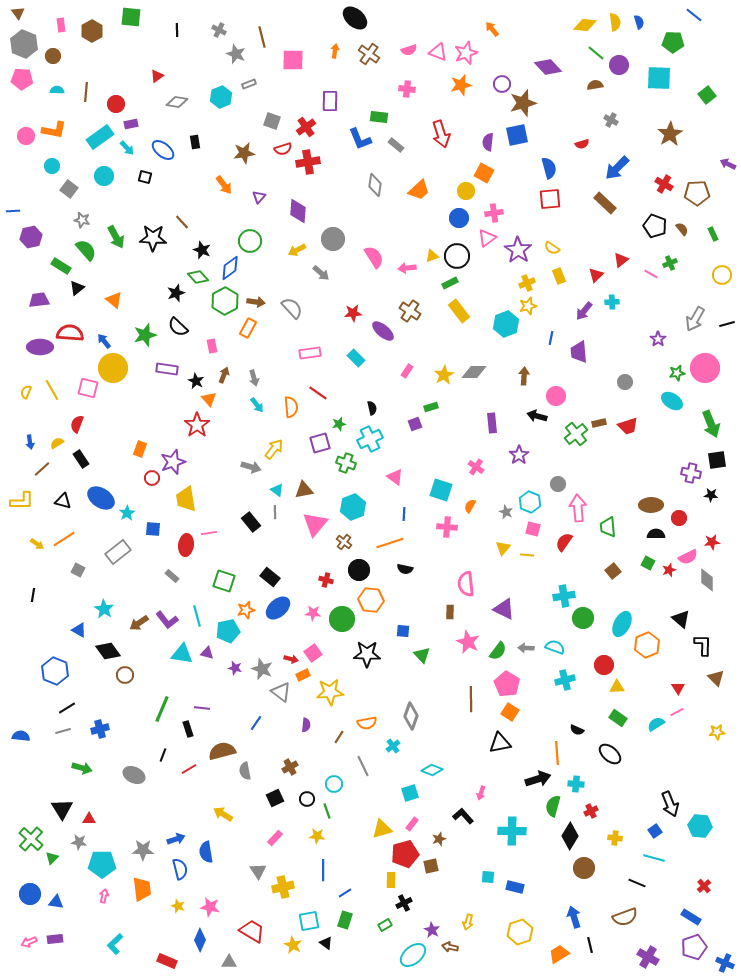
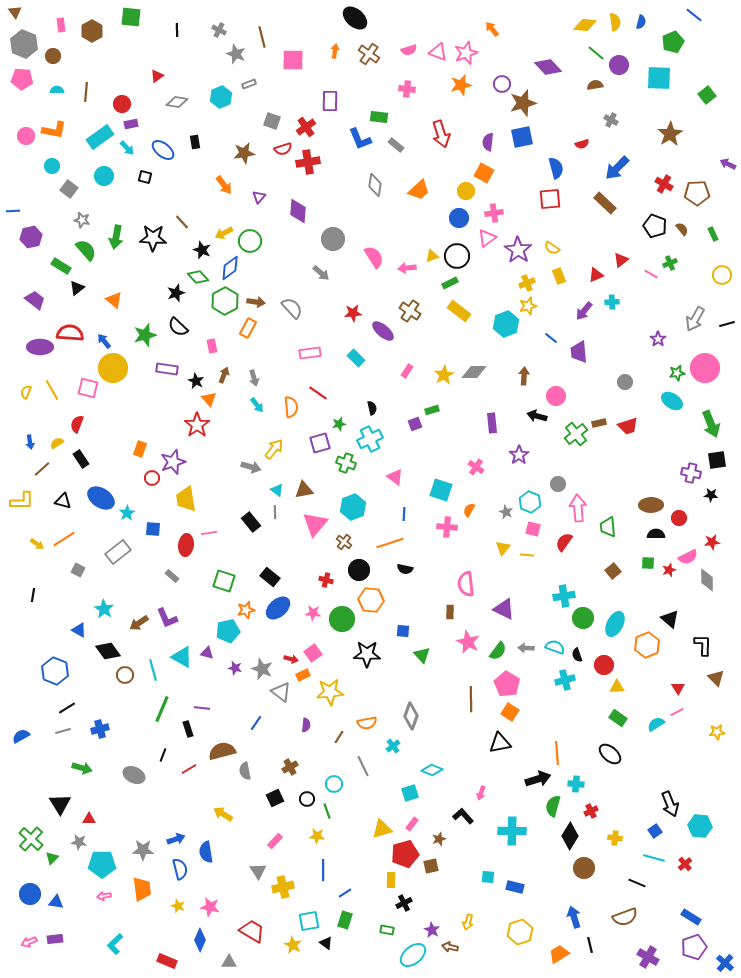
brown triangle at (18, 13): moved 3 px left, 1 px up
blue semicircle at (639, 22): moved 2 px right; rotated 32 degrees clockwise
green pentagon at (673, 42): rotated 25 degrees counterclockwise
red circle at (116, 104): moved 6 px right
blue square at (517, 135): moved 5 px right, 2 px down
blue semicircle at (549, 168): moved 7 px right
green arrow at (116, 237): rotated 40 degrees clockwise
yellow arrow at (297, 250): moved 73 px left, 17 px up
red triangle at (596, 275): rotated 21 degrees clockwise
purple trapezoid at (39, 300): moved 4 px left; rotated 45 degrees clockwise
yellow rectangle at (459, 311): rotated 15 degrees counterclockwise
blue line at (551, 338): rotated 64 degrees counterclockwise
green rectangle at (431, 407): moved 1 px right, 3 px down
orange semicircle at (470, 506): moved 1 px left, 4 px down
green square at (648, 563): rotated 24 degrees counterclockwise
cyan line at (197, 616): moved 44 px left, 54 px down
black triangle at (681, 619): moved 11 px left
purple L-shape at (167, 620): moved 2 px up; rotated 15 degrees clockwise
cyan ellipse at (622, 624): moved 7 px left
cyan triangle at (182, 654): moved 3 px down; rotated 20 degrees clockwise
black semicircle at (577, 730): moved 75 px up; rotated 48 degrees clockwise
blue semicircle at (21, 736): rotated 36 degrees counterclockwise
black triangle at (62, 809): moved 2 px left, 5 px up
pink rectangle at (275, 838): moved 3 px down
red cross at (704, 886): moved 19 px left, 22 px up
pink arrow at (104, 896): rotated 112 degrees counterclockwise
green rectangle at (385, 925): moved 2 px right, 5 px down; rotated 40 degrees clockwise
blue cross at (725, 963): rotated 18 degrees clockwise
